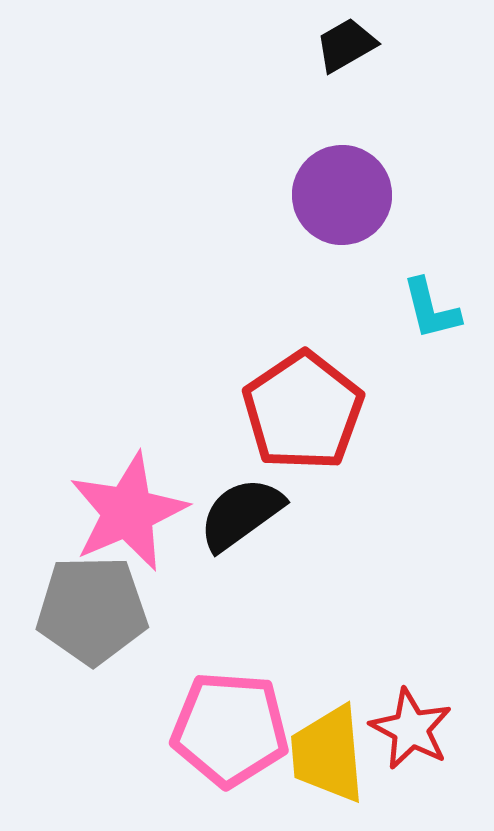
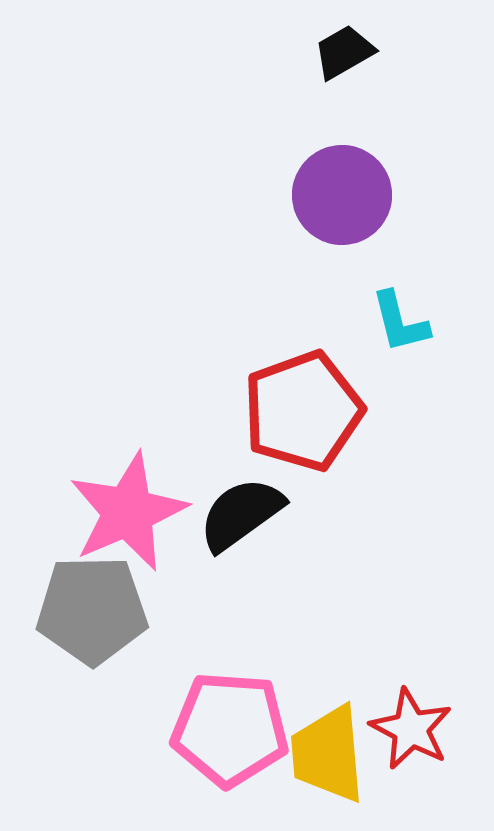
black trapezoid: moved 2 px left, 7 px down
cyan L-shape: moved 31 px left, 13 px down
red pentagon: rotated 14 degrees clockwise
